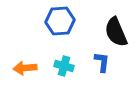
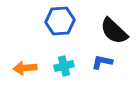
black semicircle: moved 2 px left, 1 px up; rotated 24 degrees counterclockwise
blue L-shape: rotated 85 degrees counterclockwise
cyan cross: rotated 30 degrees counterclockwise
